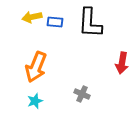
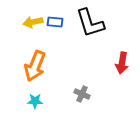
yellow arrow: moved 1 px right, 5 px down
black L-shape: rotated 20 degrees counterclockwise
orange arrow: moved 1 px left, 1 px up
cyan star: rotated 21 degrees clockwise
